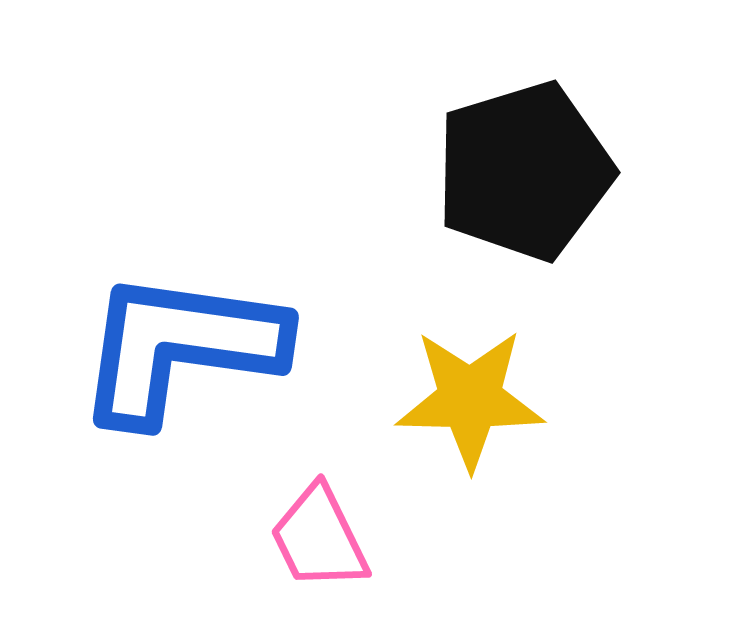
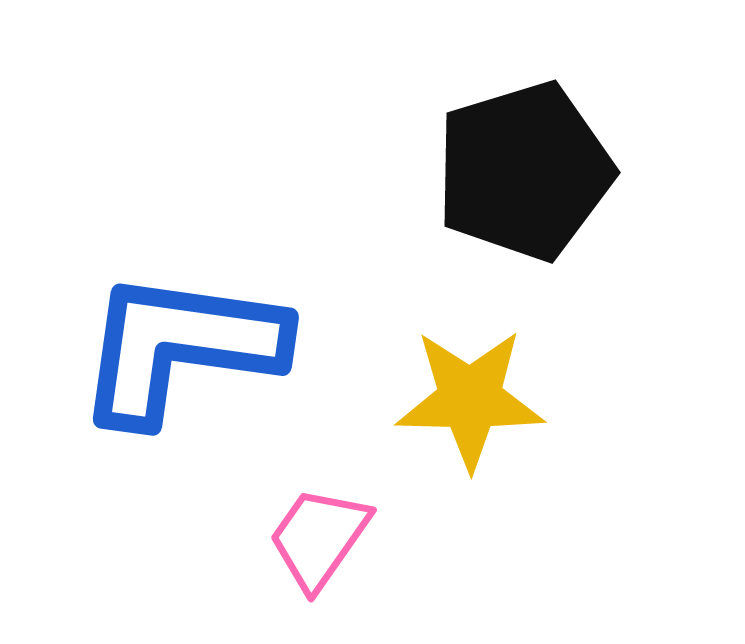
pink trapezoid: rotated 61 degrees clockwise
